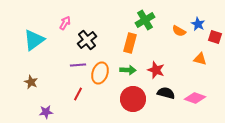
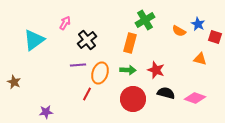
brown star: moved 17 px left
red line: moved 9 px right
